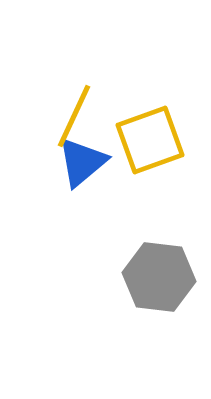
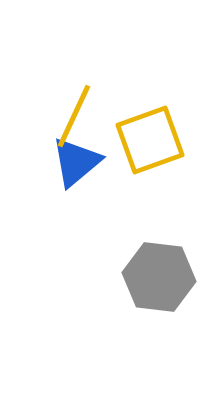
blue triangle: moved 6 px left
